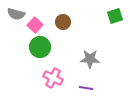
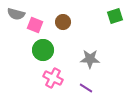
pink square: rotated 21 degrees counterclockwise
green circle: moved 3 px right, 3 px down
purple line: rotated 24 degrees clockwise
